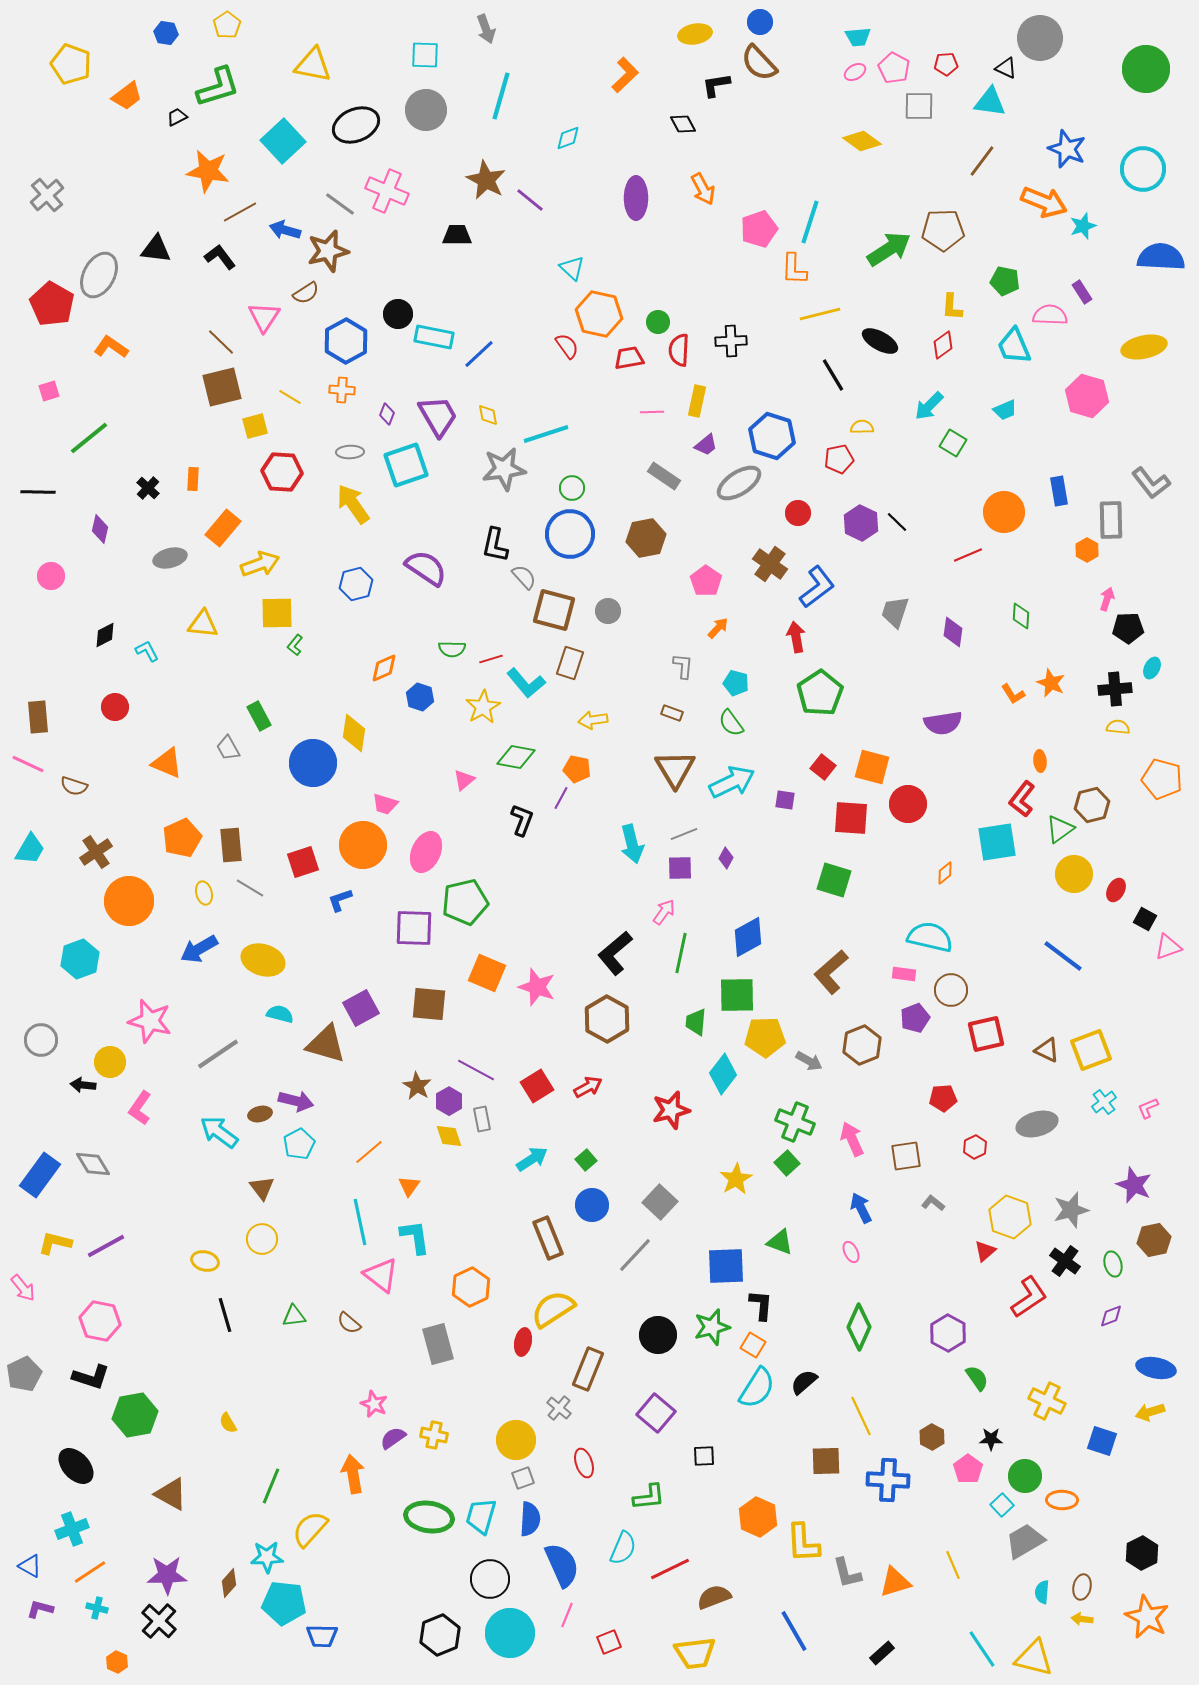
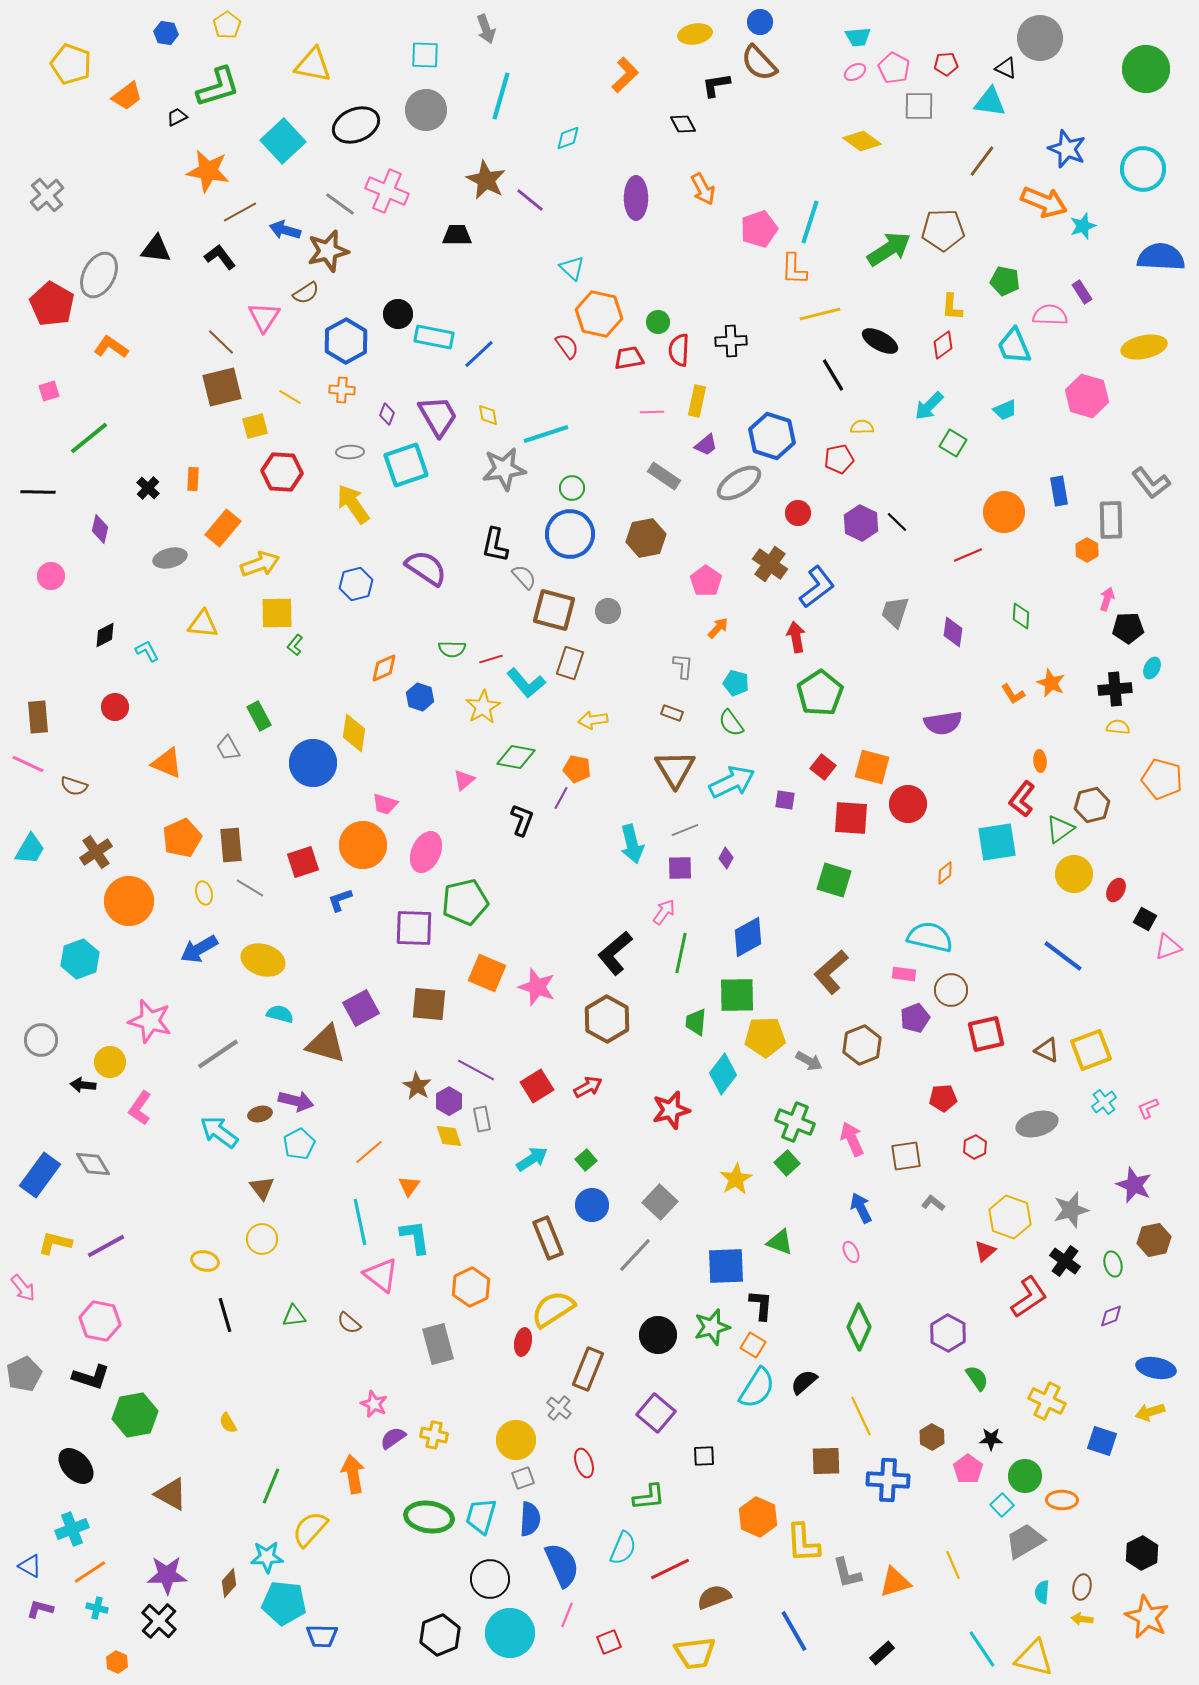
gray line at (684, 834): moved 1 px right, 4 px up
